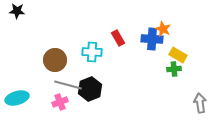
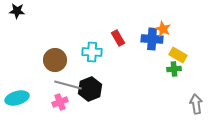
gray arrow: moved 4 px left, 1 px down
